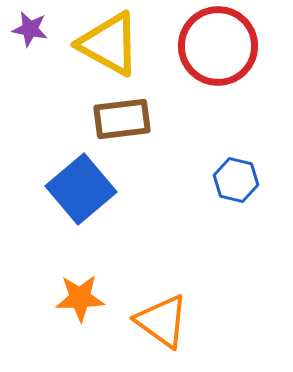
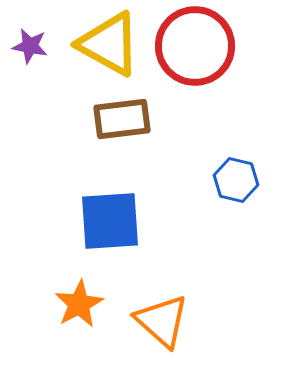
purple star: moved 17 px down
red circle: moved 23 px left
blue square: moved 29 px right, 32 px down; rotated 36 degrees clockwise
orange star: moved 1 px left, 6 px down; rotated 27 degrees counterclockwise
orange triangle: rotated 6 degrees clockwise
